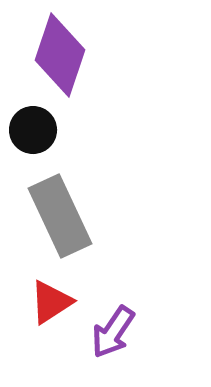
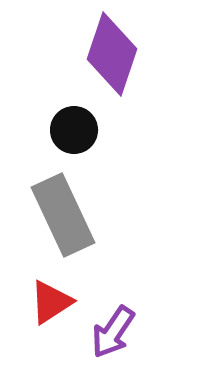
purple diamond: moved 52 px right, 1 px up
black circle: moved 41 px right
gray rectangle: moved 3 px right, 1 px up
